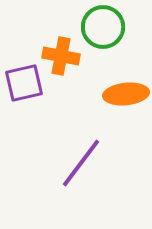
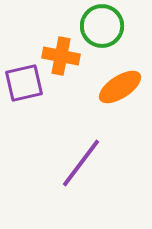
green circle: moved 1 px left, 1 px up
orange ellipse: moved 6 px left, 7 px up; rotated 27 degrees counterclockwise
